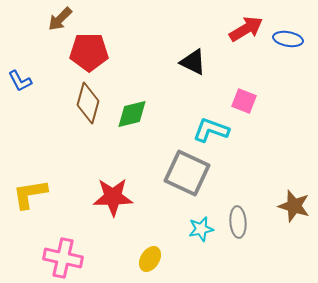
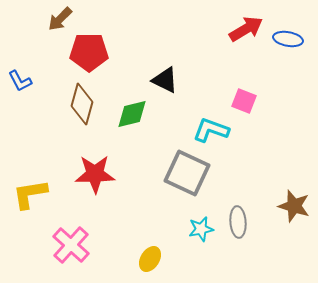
black triangle: moved 28 px left, 18 px down
brown diamond: moved 6 px left, 1 px down
red star: moved 18 px left, 23 px up
pink cross: moved 8 px right, 13 px up; rotated 30 degrees clockwise
